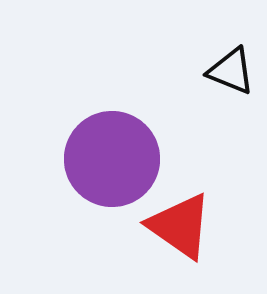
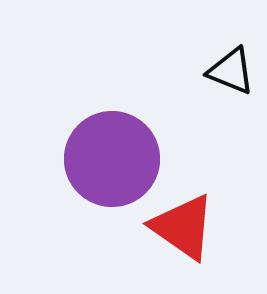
red triangle: moved 3 px right, 1 px down
